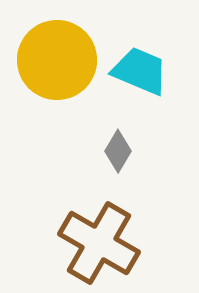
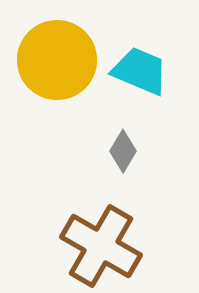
gray diamond: moved 5 px right
brown cross: moved 2 px right, 3 px down
